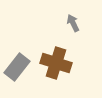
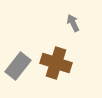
gray rectangle: moved 1 px right, 1 px up
